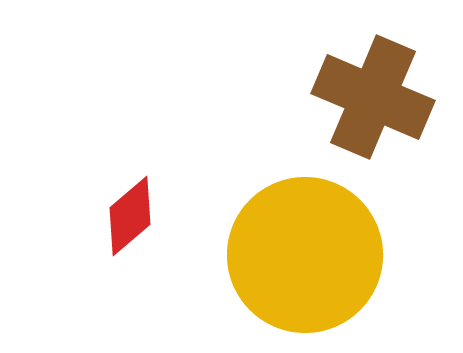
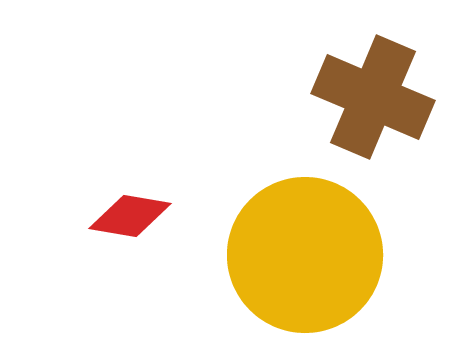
red diamond: rotated 50 degrees clockwise
